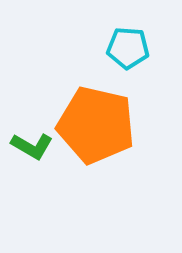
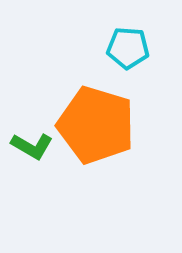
orange pentagon: rotated 4 degrees clockwise
